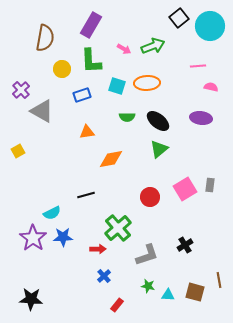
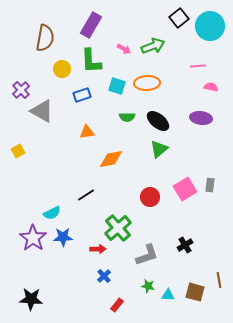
black line: rotated 18 degrees counterclockwise
